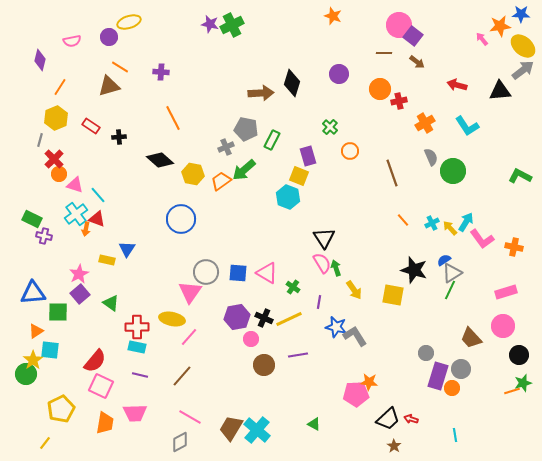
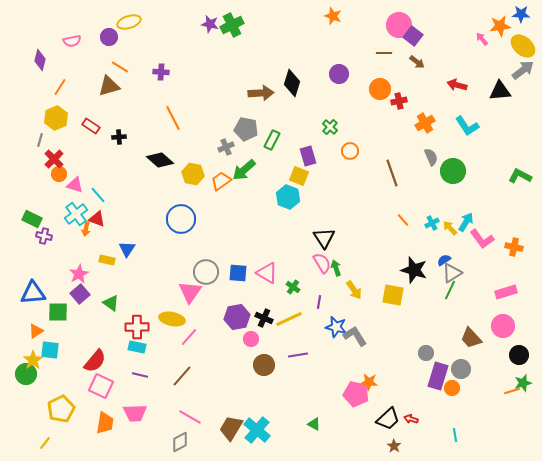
pink pentagon at (356, 394): rotated 15 degrees clockwise
